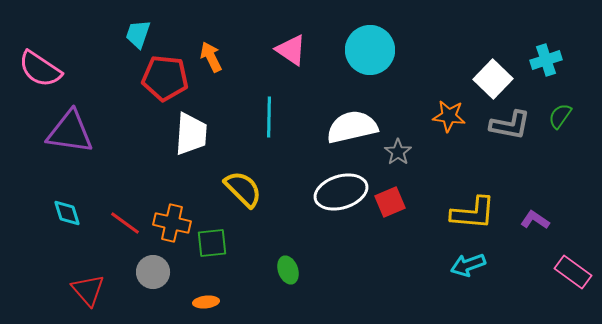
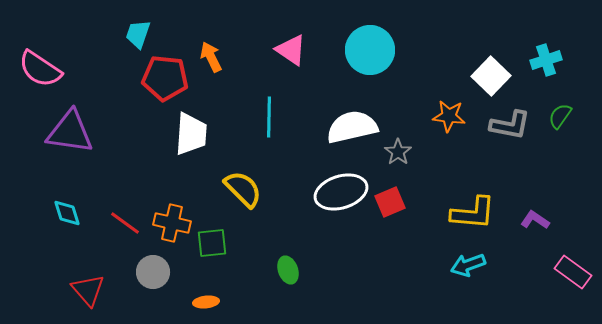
white square: moved 2 px left, 3 px up
